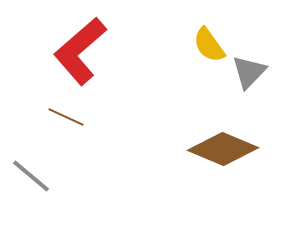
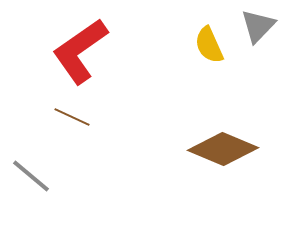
yellow semicircle: rotated 12 degrees clockwise
red L-shape: rotated 6 degrees clockwise
gray triangle: moved 9 px right, 46 px up
brown line: moved 6 px right
